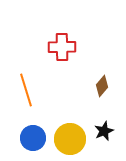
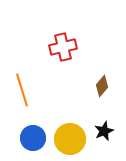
red cross: moved 1 px right; rotated 12 degrees counterclockwise
orange line: moved 4 px left
